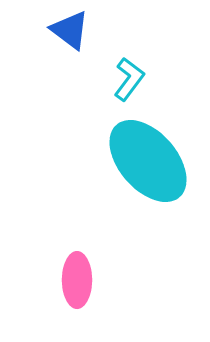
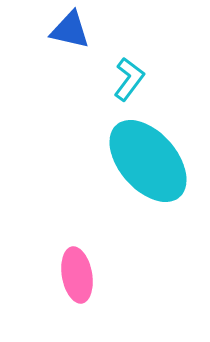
blue triangle: rotated 24 degrees counterclockwise
pink ellipse: moved 5 px up; rotated 10 degrees counterclockwise
